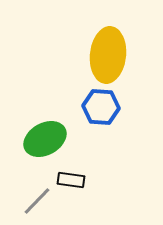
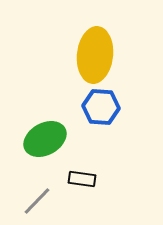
yellow ellipse: moved 13 px left
black rectangle: moved 11 px right, 1 px up
